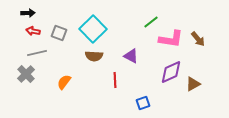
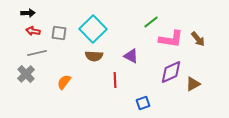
gray square: rotated 14 degrees counterclockwise
